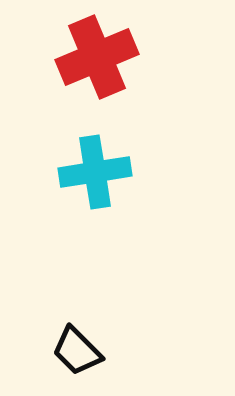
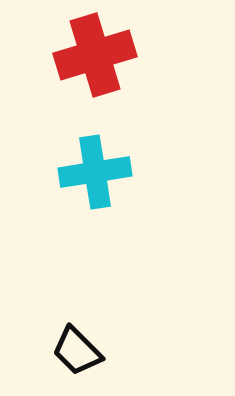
red cross: moved 2 px left, 2 px up; rotated 6 degrees clockwise
